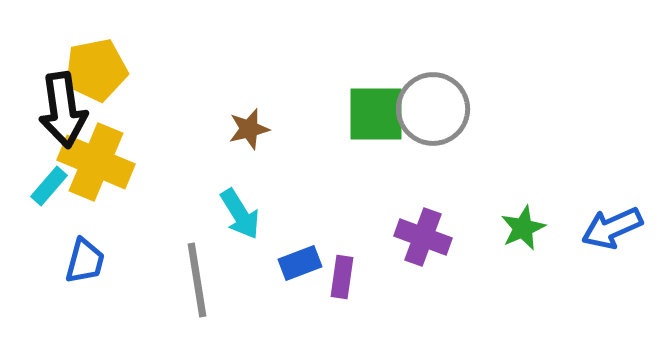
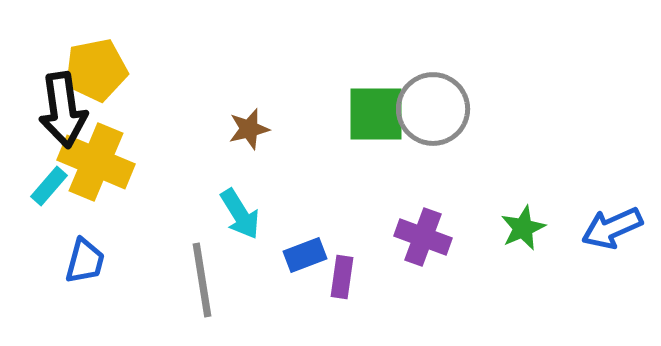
blue rectangle: moved 5 px right, 8 px up
gray line: moved 5 px right
